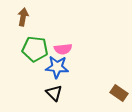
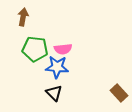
brown rectangle: rotated 12 degrees clockwise
